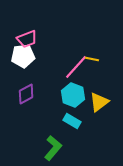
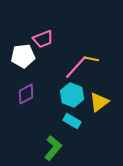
pink trapezoid: moved 16 px right
cyan hexagon: moved 1 px left
